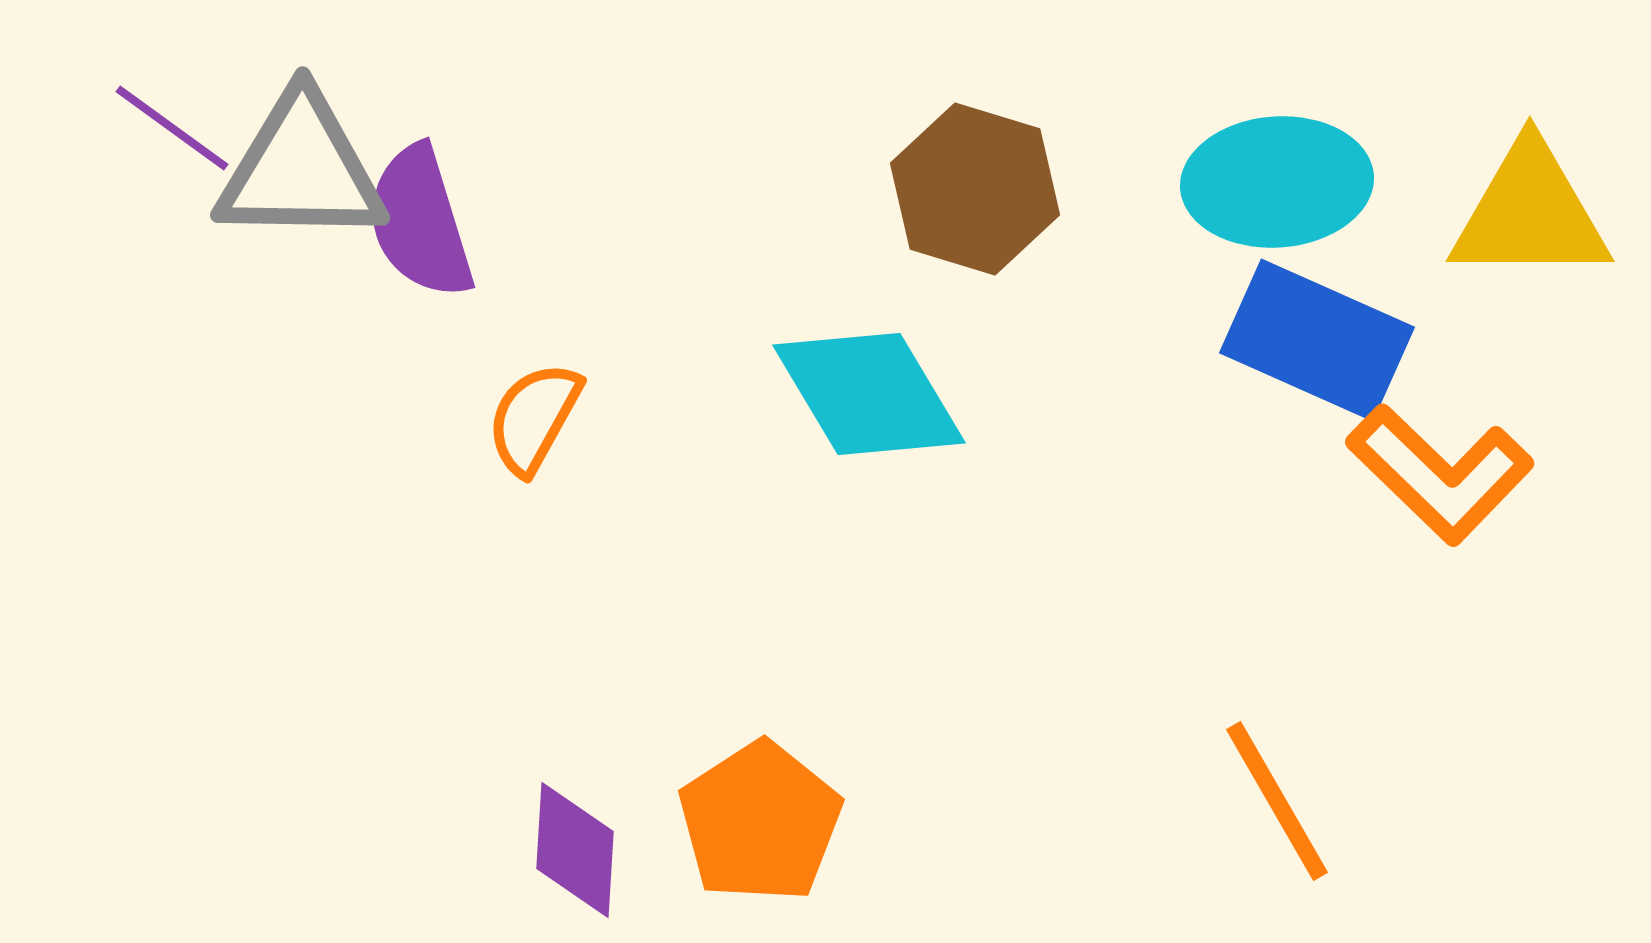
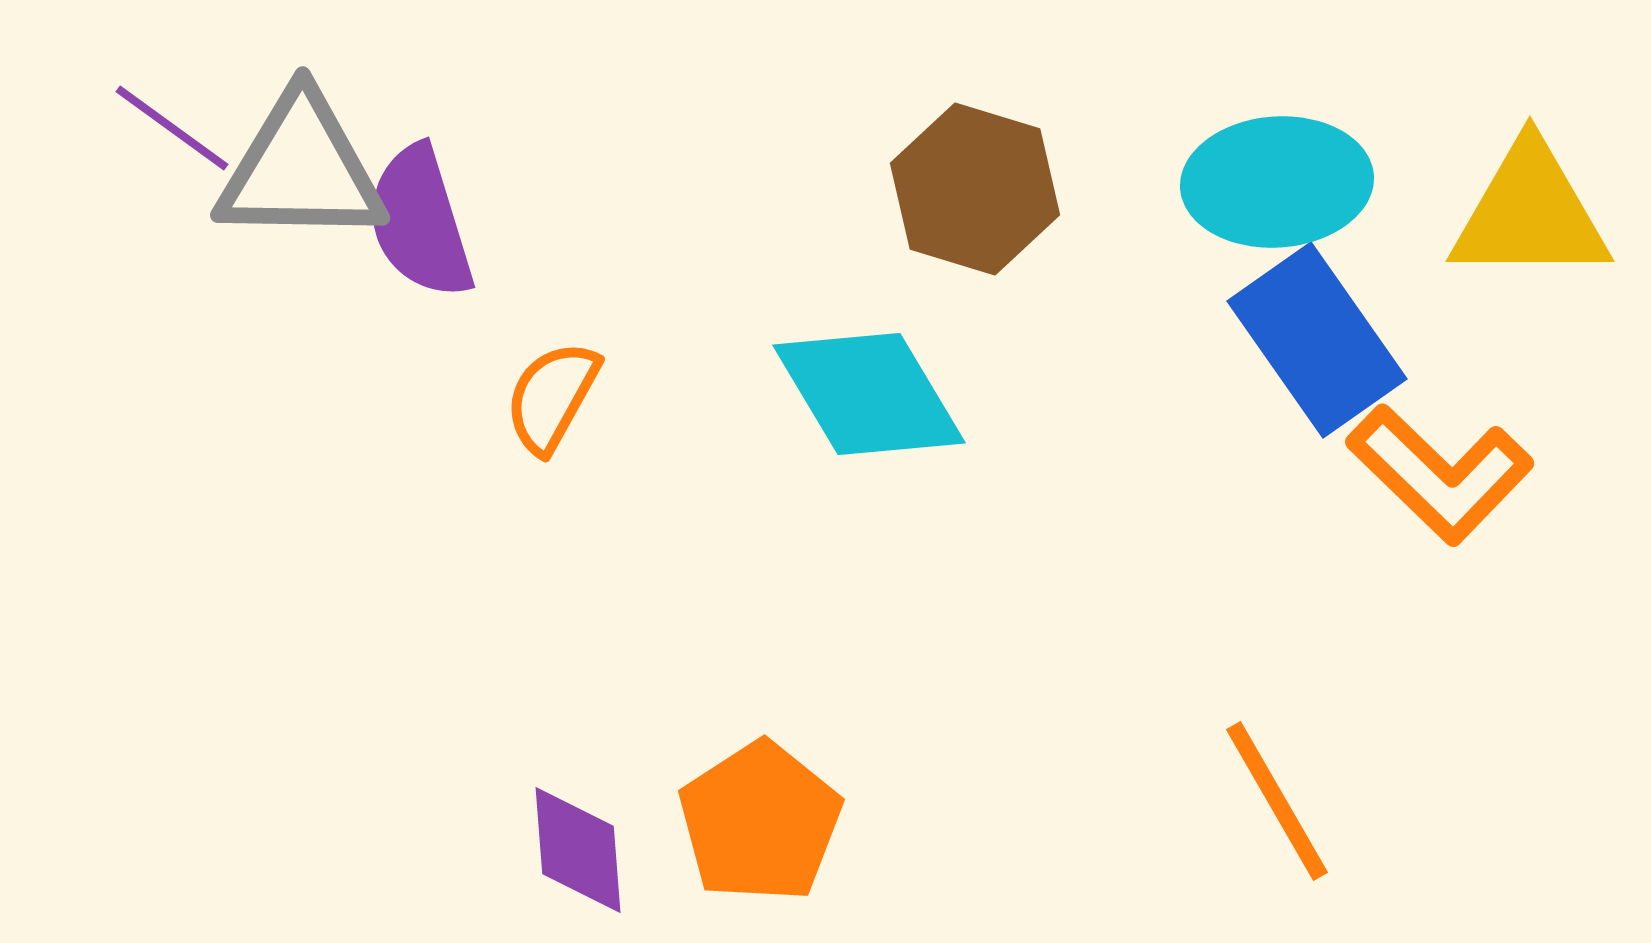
blue rectangle: rotated 31 degrees clockwise
orange semicircle: moved 18 px right, 21 px up
purple diamond: moved 3 px right; rotated 8 degrees counterclockwise
